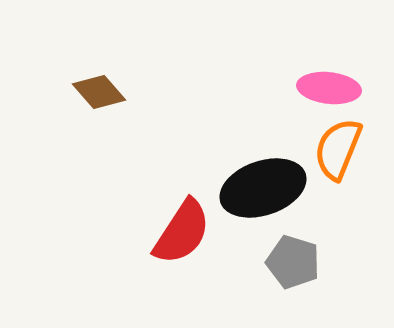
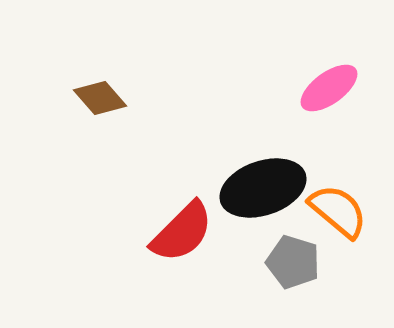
pink ellipse: rotated 42 degrees counterclockwise
brown diamond: moved 1 px right, 6 px down
orange semicircle: moved 62 px down; rotated 108 degrees clockwise
red semicircle: rotated 12 degrees clockwise
